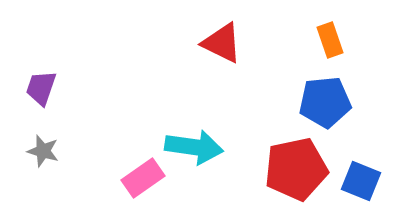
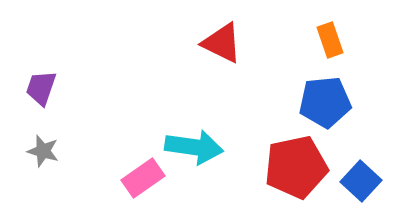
red pentagon: moved 2 px up
blue square: rotated 21 degrees clockwise
